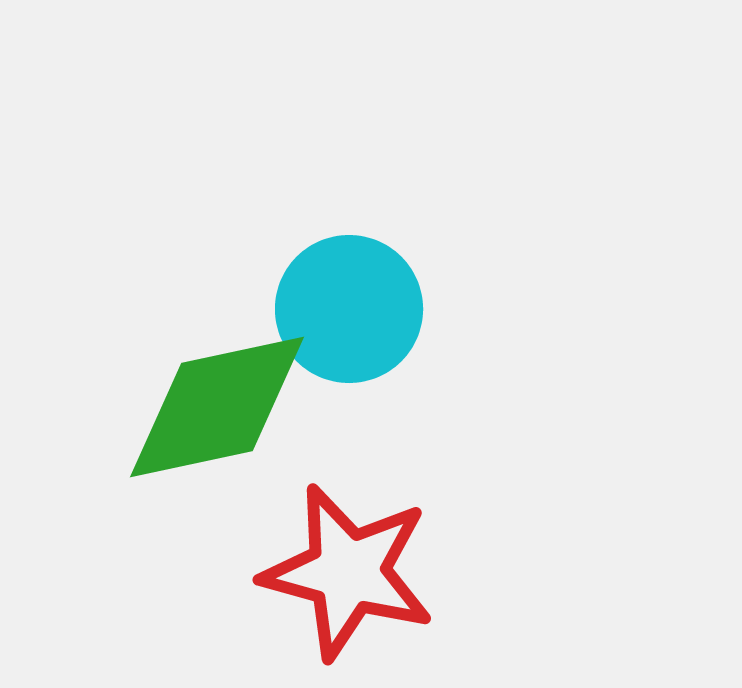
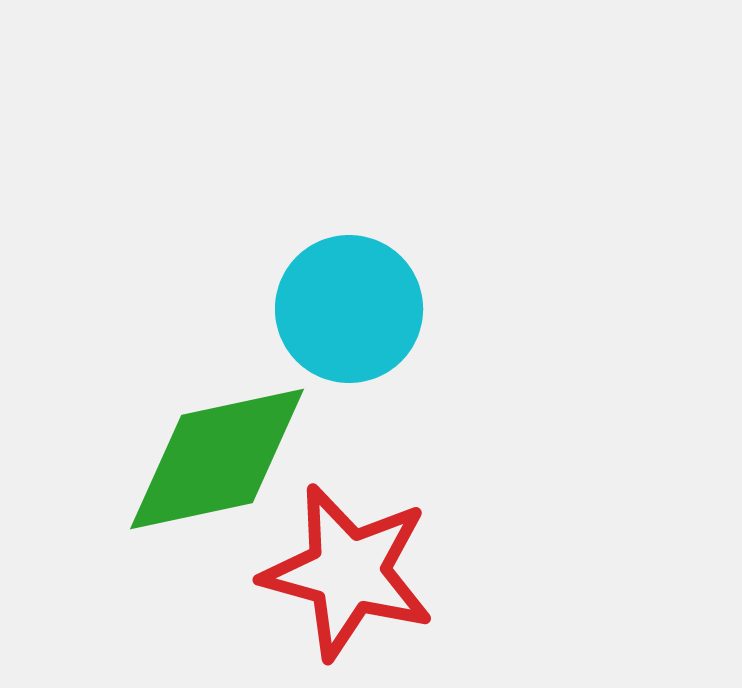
green diamond: moved 52 px down
